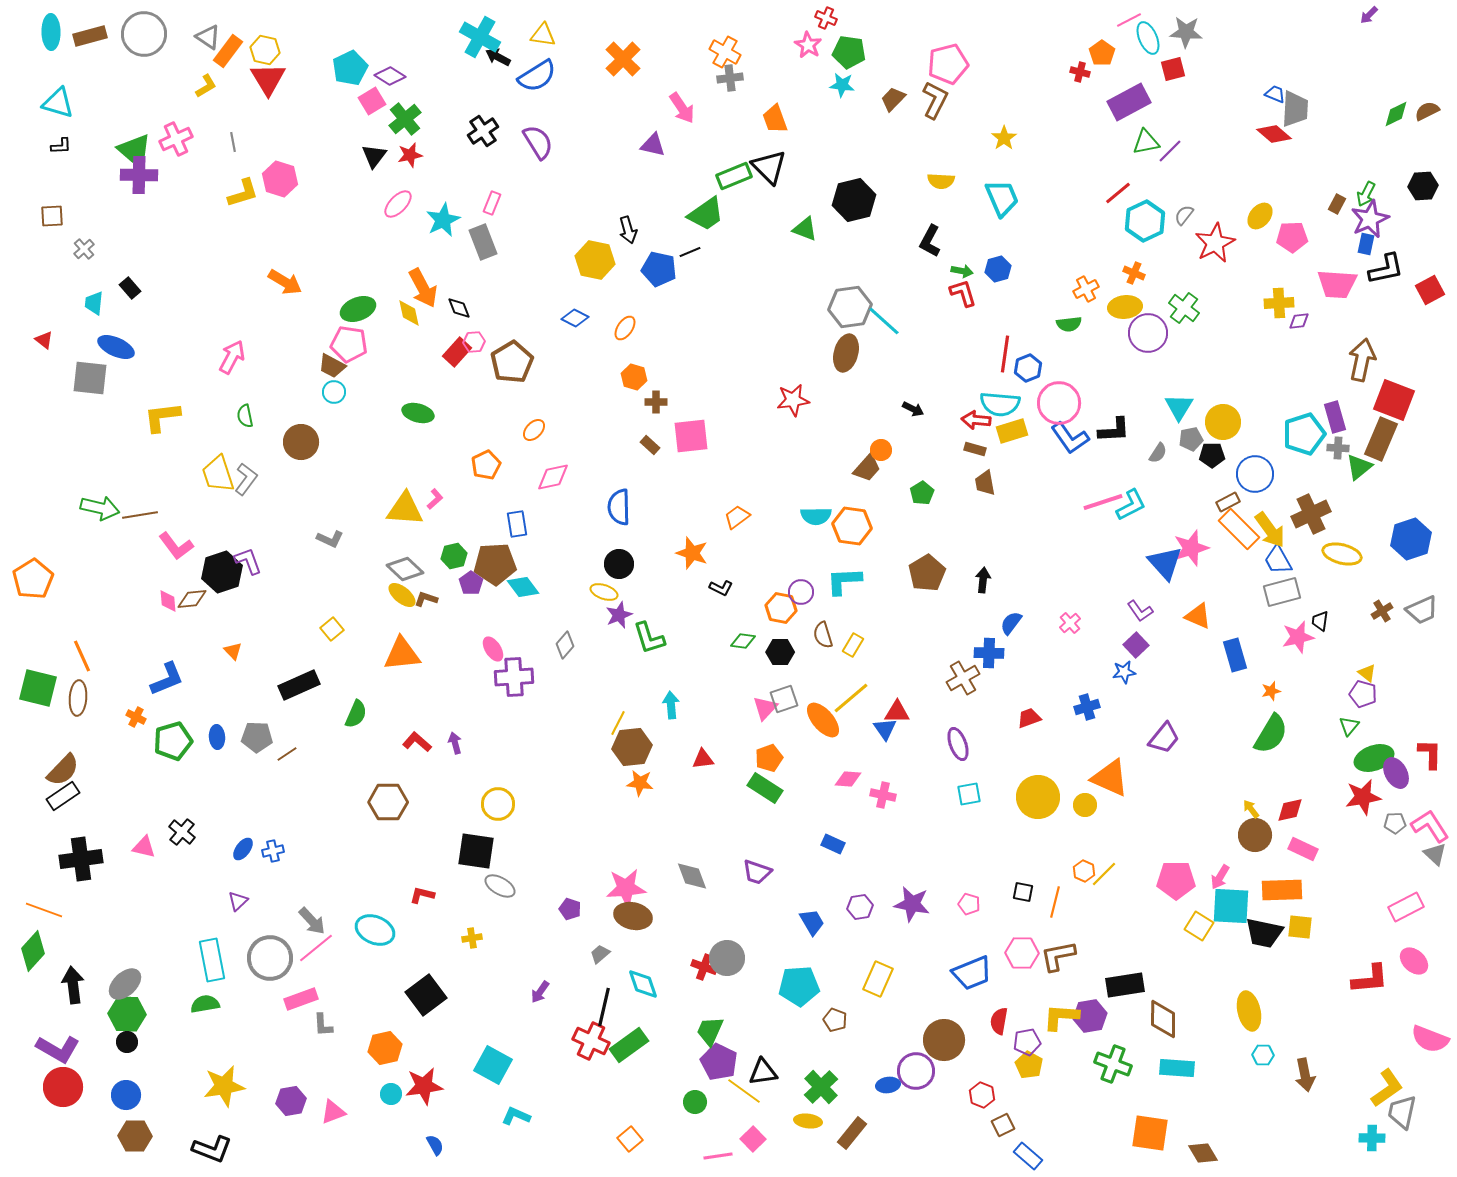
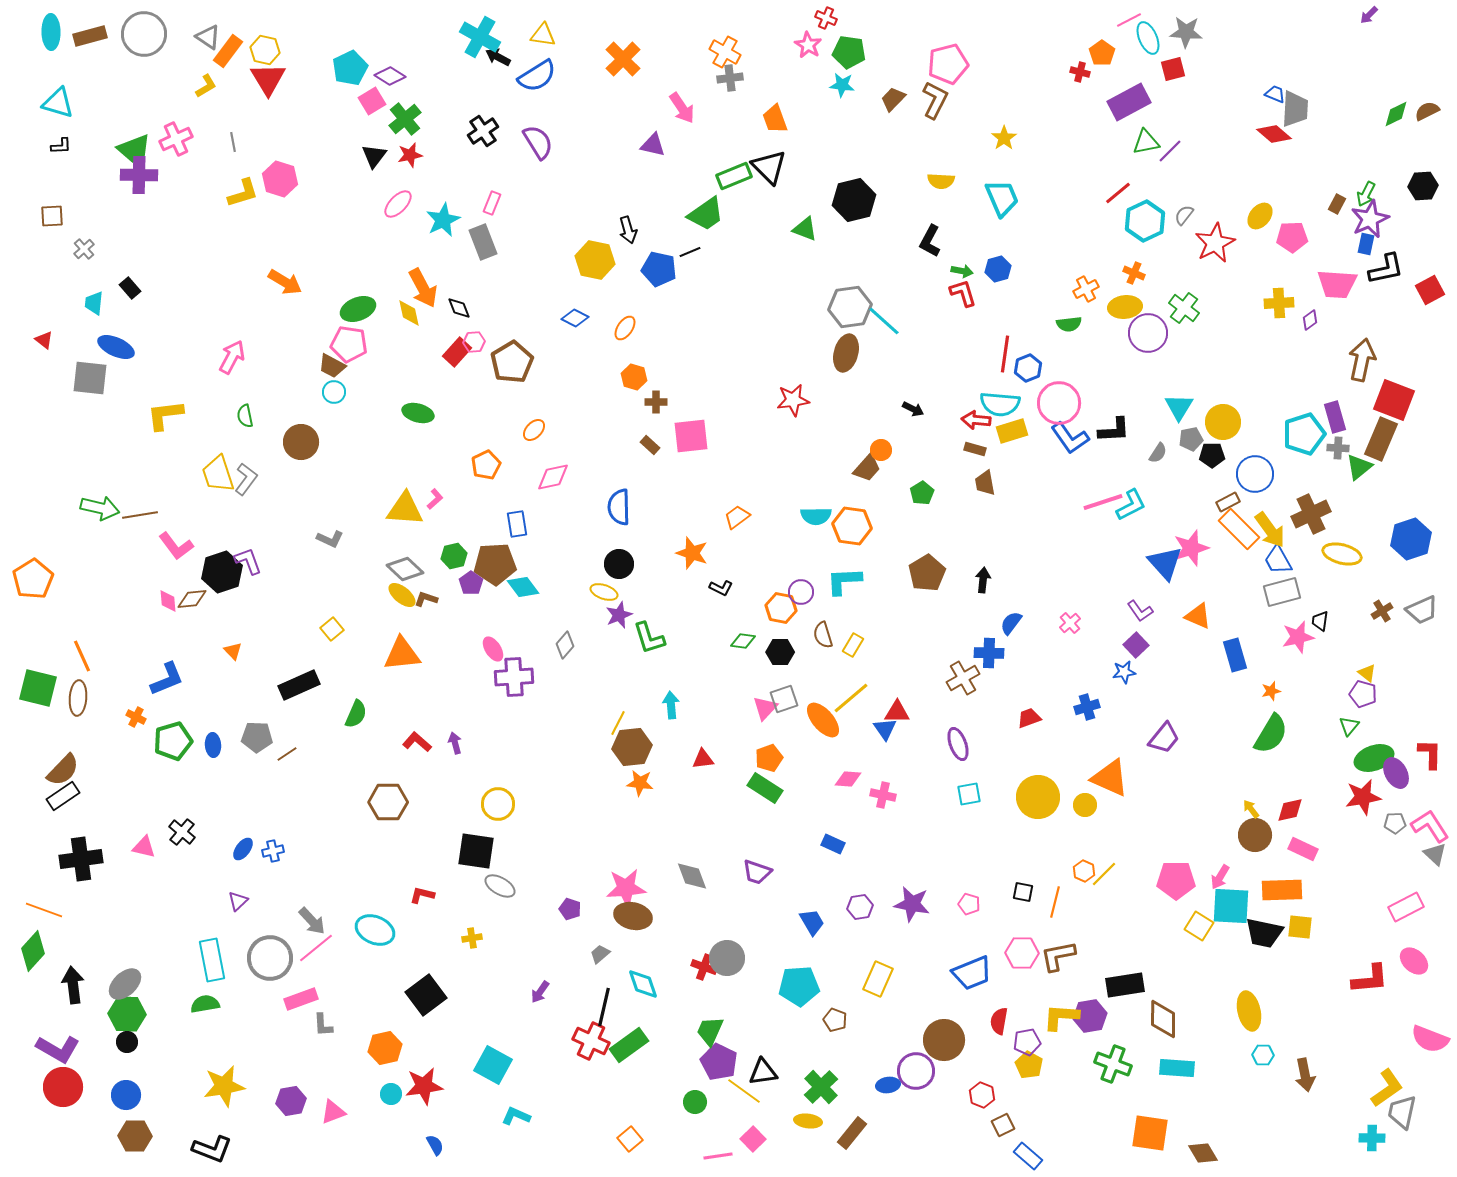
purple diamond at (1299, 321): moved 11 px right, 1 px up; rotated 30 degrees counterclockwise
yellow L-shape at (162, 417): moved 3 px right, 2 px up
blue ellipse at (217, 737): moved 4 px left, 8 px down
